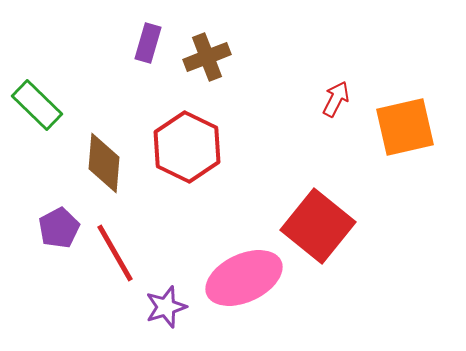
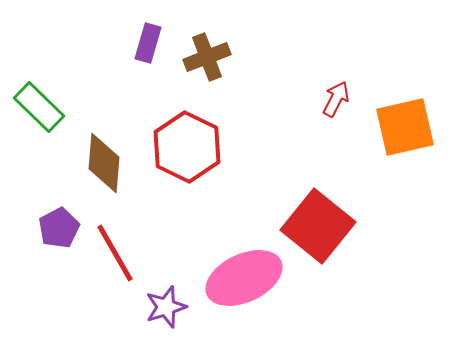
green rectangle: moved 2 px right, 2 px down
